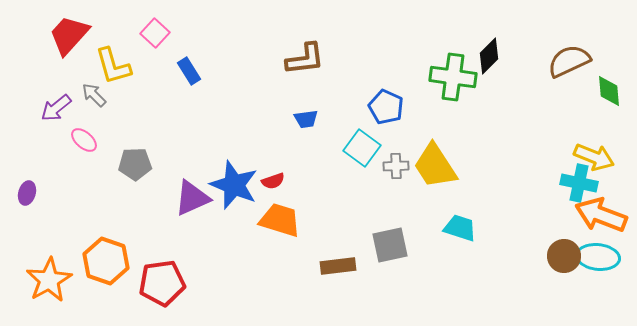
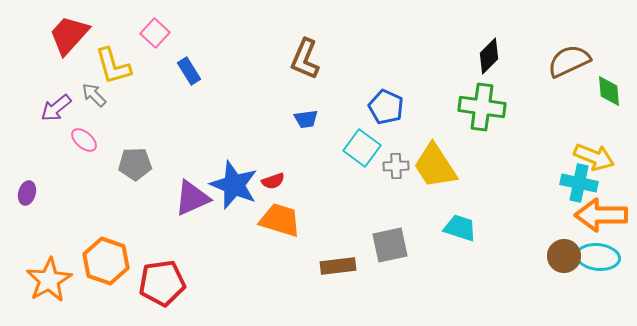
brown L-shape: rotated 120 degrees clockwise
green cross: moved 29 px right, 30 px down
orange arrow: rotated 21 degrees counterclockwise
